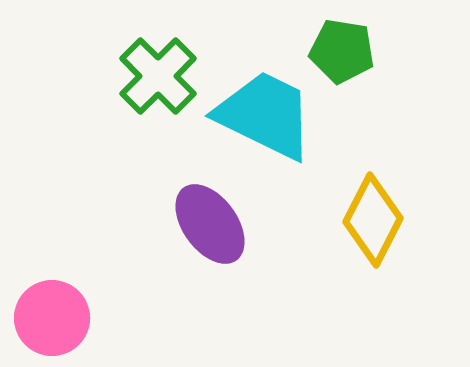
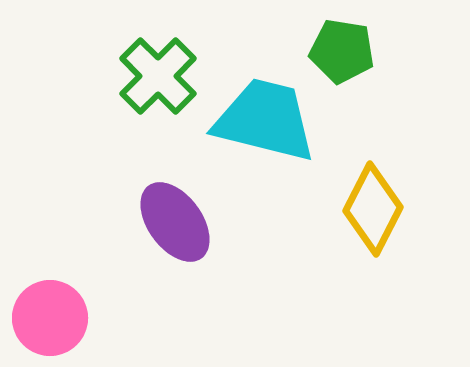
cyan trapezoid: moved 5 px down; rotated 12 degrees counterclockwise
yellow diamond: moved 11 px up
purple ellipse: moved 35 px left, 2 px up
pink circle: moved 2 px left
